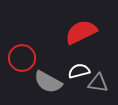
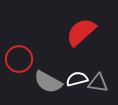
red semicircle: rotated 16 degrees counterclockwise
red circle: moved 3 px left, 1 px down
white semicircle: moved 2 px left, 8 px down
